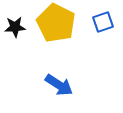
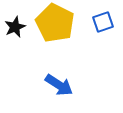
yellow pentagon: moved 1 px left
black star: rotated 20 degrees counterclockwise
